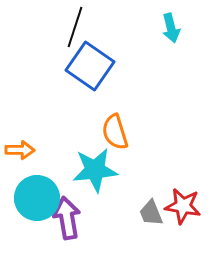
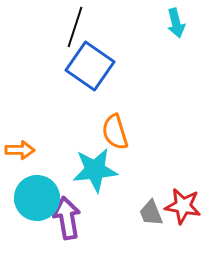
cyan arrow: moved 5 px right, 5 px up
